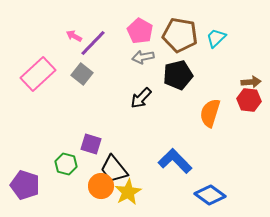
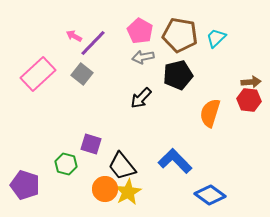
black trapezoid: moved 8 px right, 3 px up
orange circle: moved 4 px right, 3 px down
